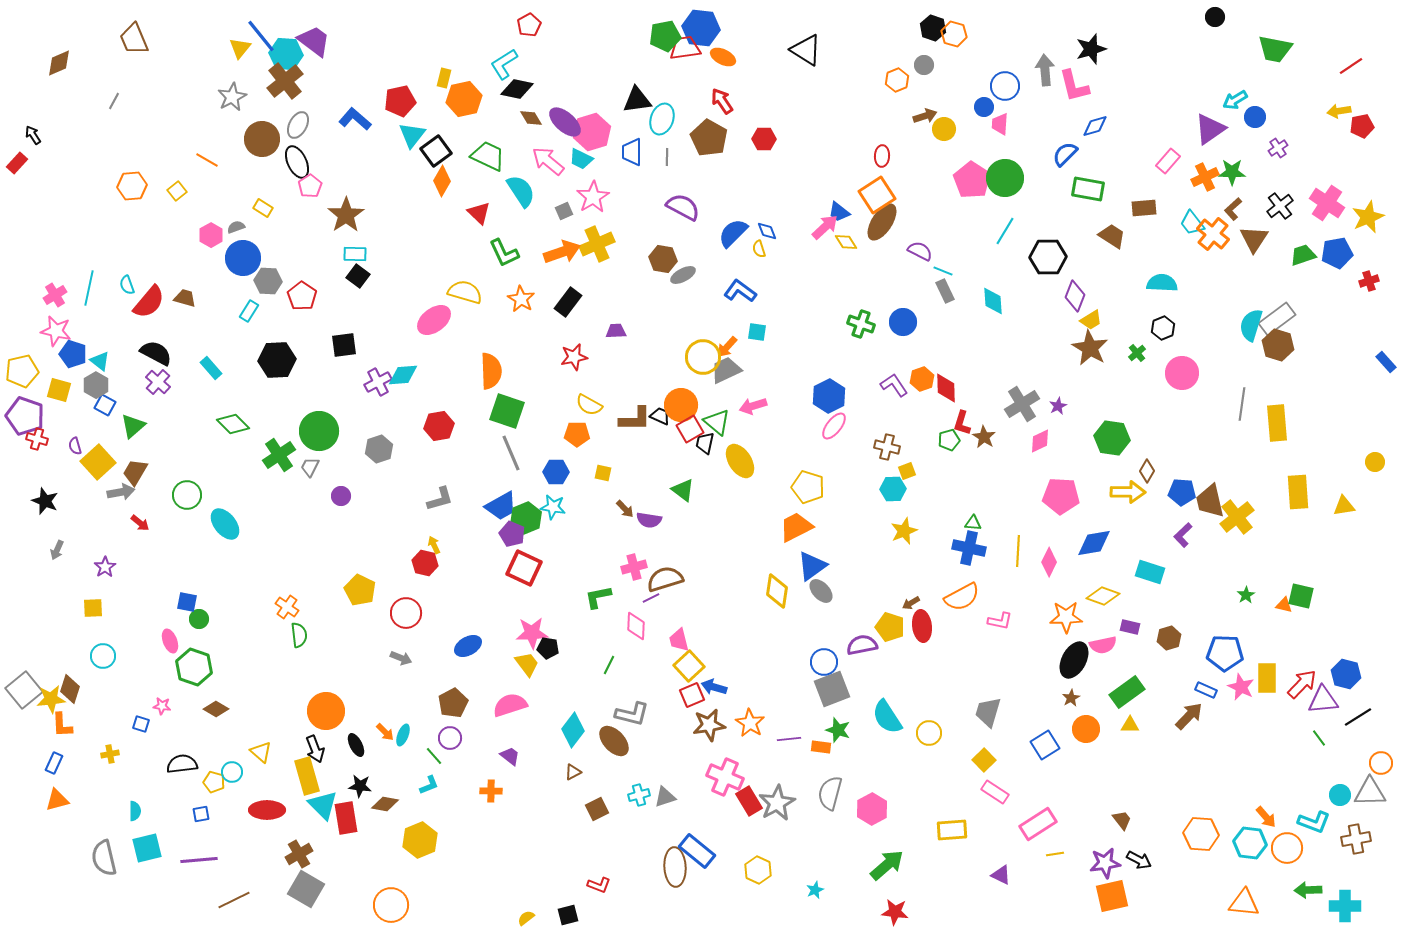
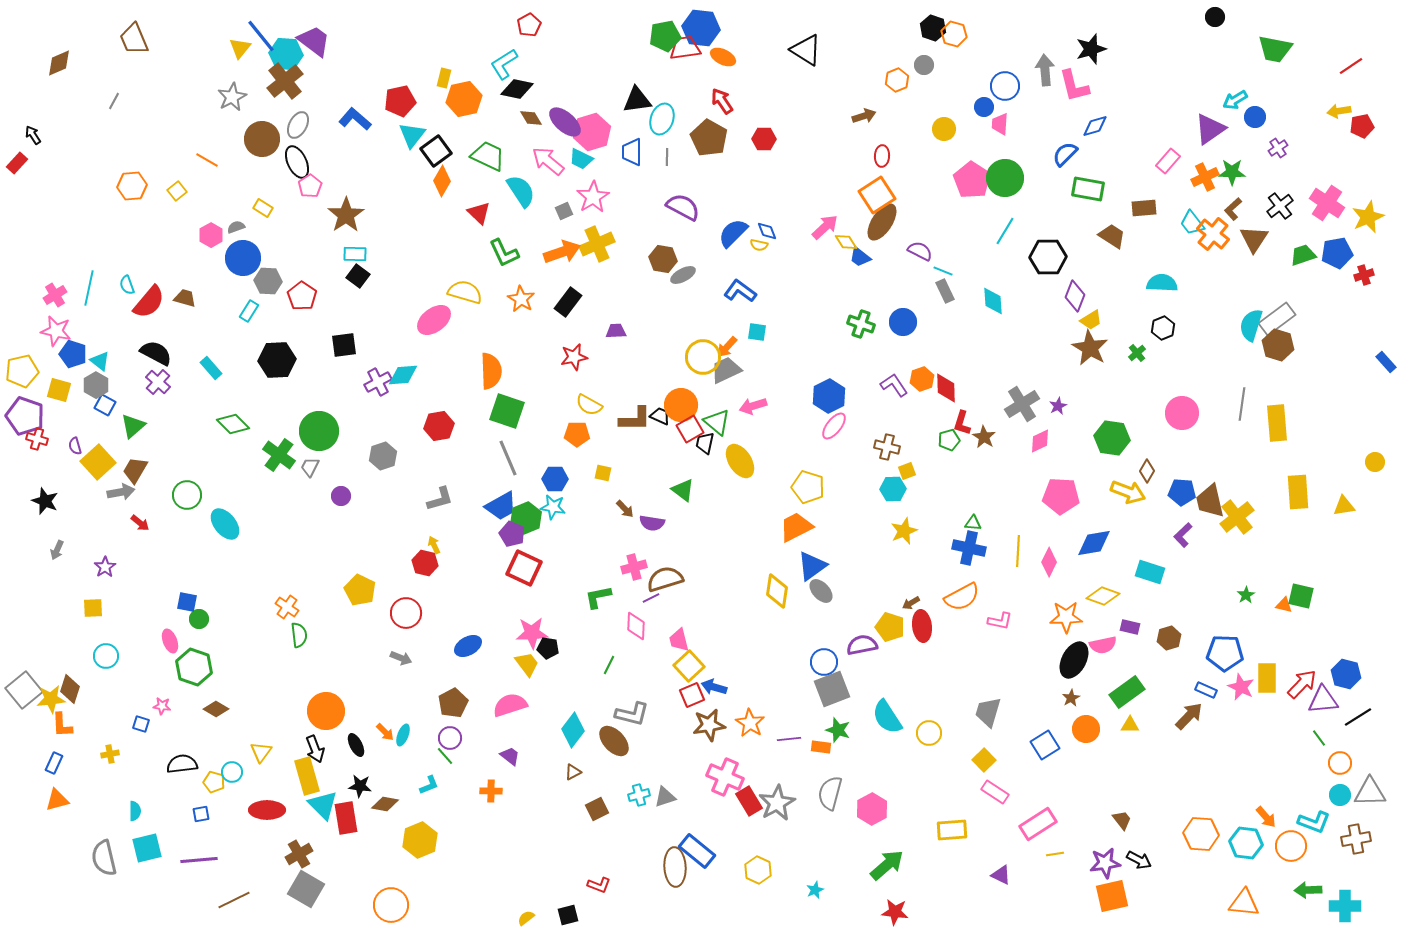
brown arrow at (925, 116): moved 61 px left
blue trapezoid at (839, 212): moved 21 px right, 45 px down
yellow semicircle at (759, 249): moved 4 px up; rotated 60 degrees counterclockwise
red cross at (1369, 281): moved 5 px left, 6 px up
pink circle at (1182, 373): moved 40 px down
gray hexagon at (379, 449): moved 4 px right, 7 px down
gray line at (511, 453): moved 3 px left, 5 px down
green cross at (279, 455): rotated 20 degrees counterclockwise
brown trapezoid at (135, 472): moved 2 px up
blue hexagon at (556, 472): moved 1 px left, 7 px down
yellow arrow at (1128, 492): rotated 20 degrees clockwise
purple semicircle at (649, 520): moved 3 px right, 3 px down
cyan circle at (103, 656): moved 3 px right
yellow triangle at (261, 752): rotated 25 degrees clockwise
green line at (434, 756): moved 11 px right
orange circle at (1381, 763): moved 41 px left
cyan hexagon at (1250, 843): moved 4 px left
orange circle at (1287, 848): moved 4 px right, 2 px up
